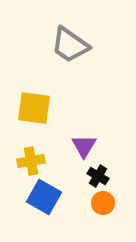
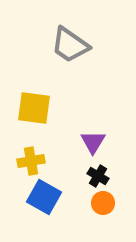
purple triangle: moved 9 px right, 4 px up
